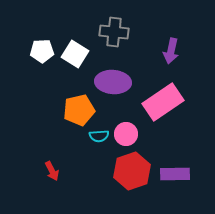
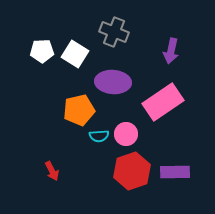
gray cross: rotated 16 degrees clockwise
purple rectangle: moved 2 px up
